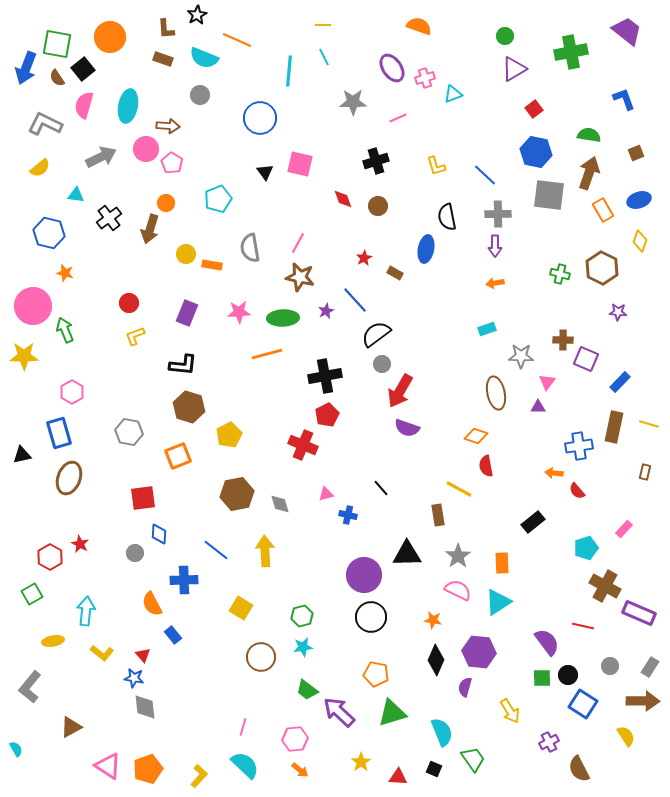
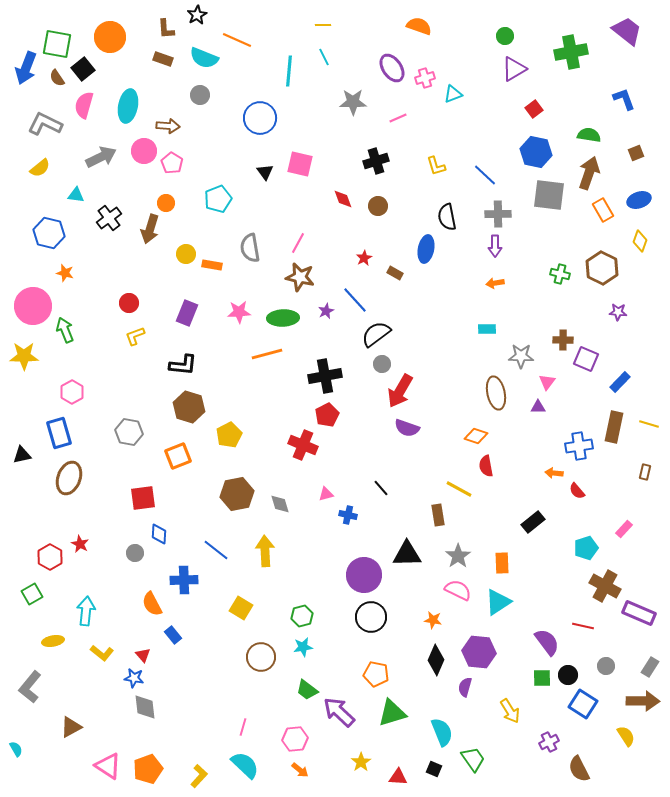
pink circle at (146, 149): moved 2 px left, 2 px down
cyan rectangle at (487, 329): rotated 18 degrees clockwise
gray circle at (610, 666): moved 4 px left
